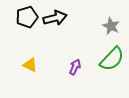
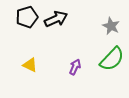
black arrow: moved 1 px right, 1 px down; rotated 10 degrees counterclockwise
